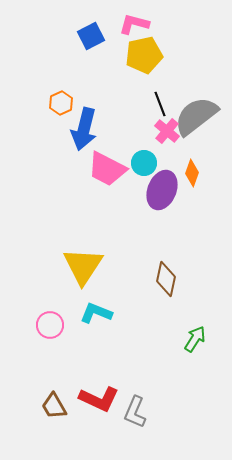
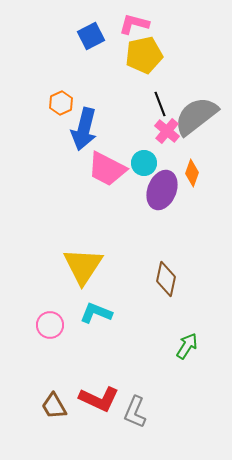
green arrow: moved 8 px left, 7 px down
